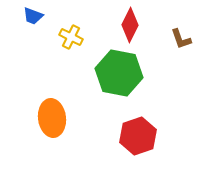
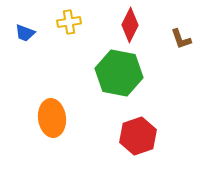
blue trapezoid: moved 8 px left, 17 px down
yellow cross: moved 2 px left, 15 px up; rotated 35 degrees counterclockwise
